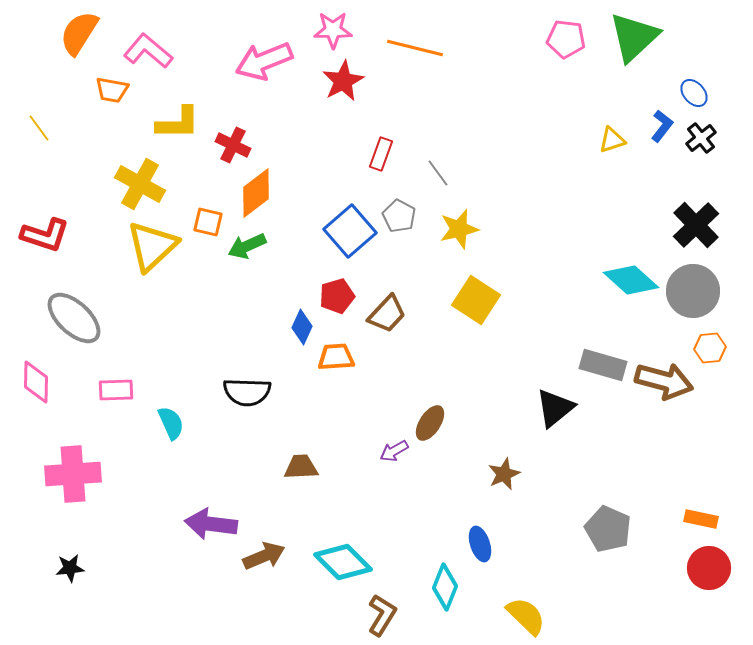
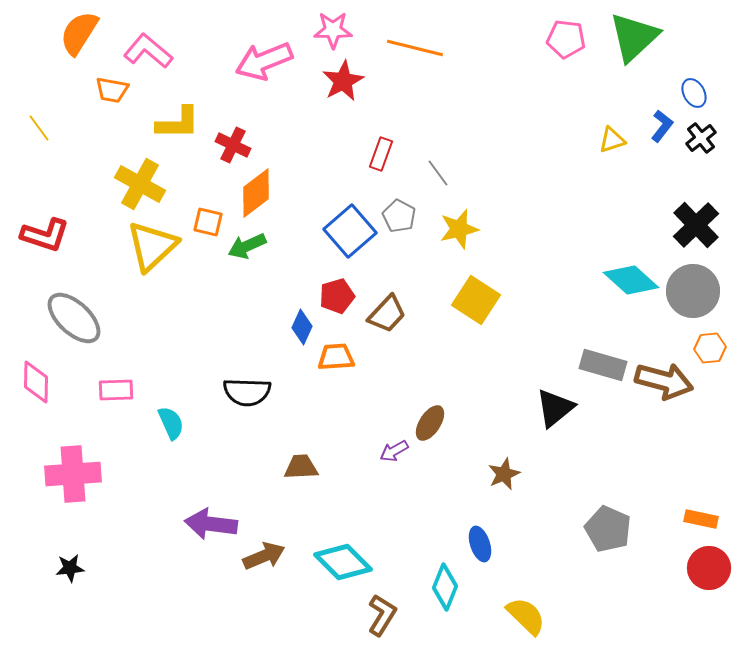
blue ellipse at (694, 93): rotated 12 degrees clockwise
